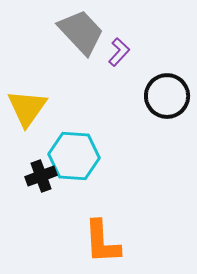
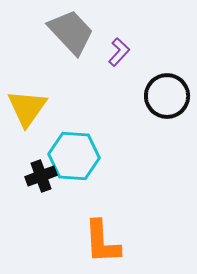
gray trapezoid: moved 10 px left
